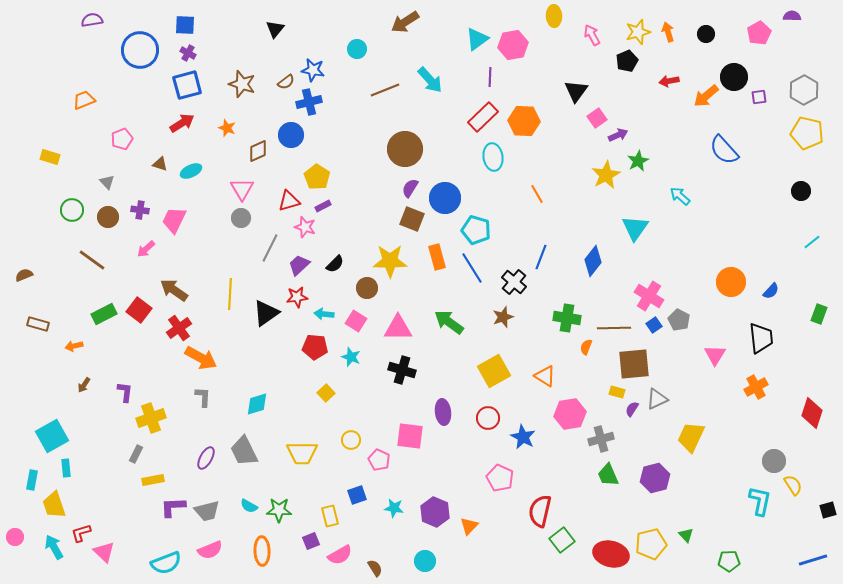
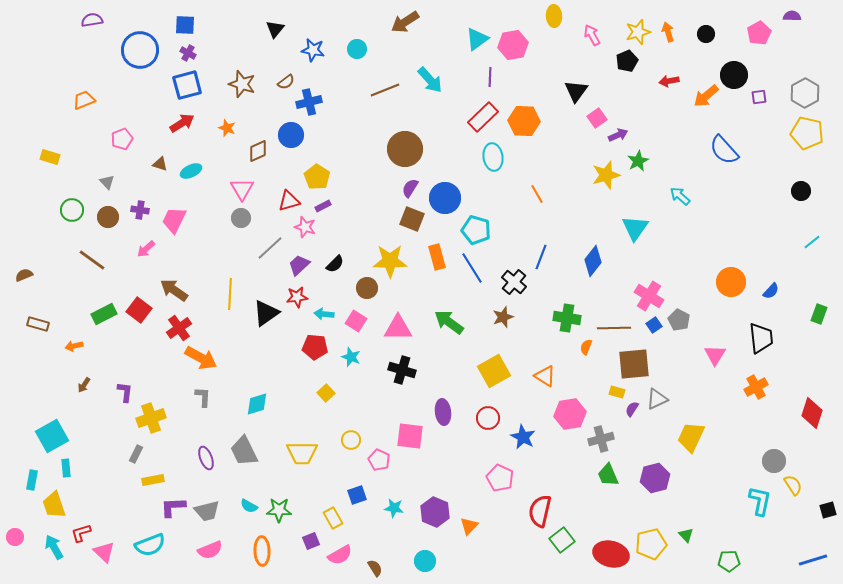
blue star at (313, 70): moved 20 px up
black circle at (734, 77): moved 2 px up
gray hexagon at (804, 90): moved 1 px right, 3 px down
yellow star at (606, 175): rotated 12 degrees clockwise
gray line at (270, 248): rotated 20 degrees clockwise
purple ellipse at (206, 458): rotated 50 degrees counterclockwise
yellow rectangle at (330, 516): moved 3 px right, 2 px down; rotated 15 degrees counterclockwise
cyan semicircle at (166, 563): moved 16 px left, 18 px up
